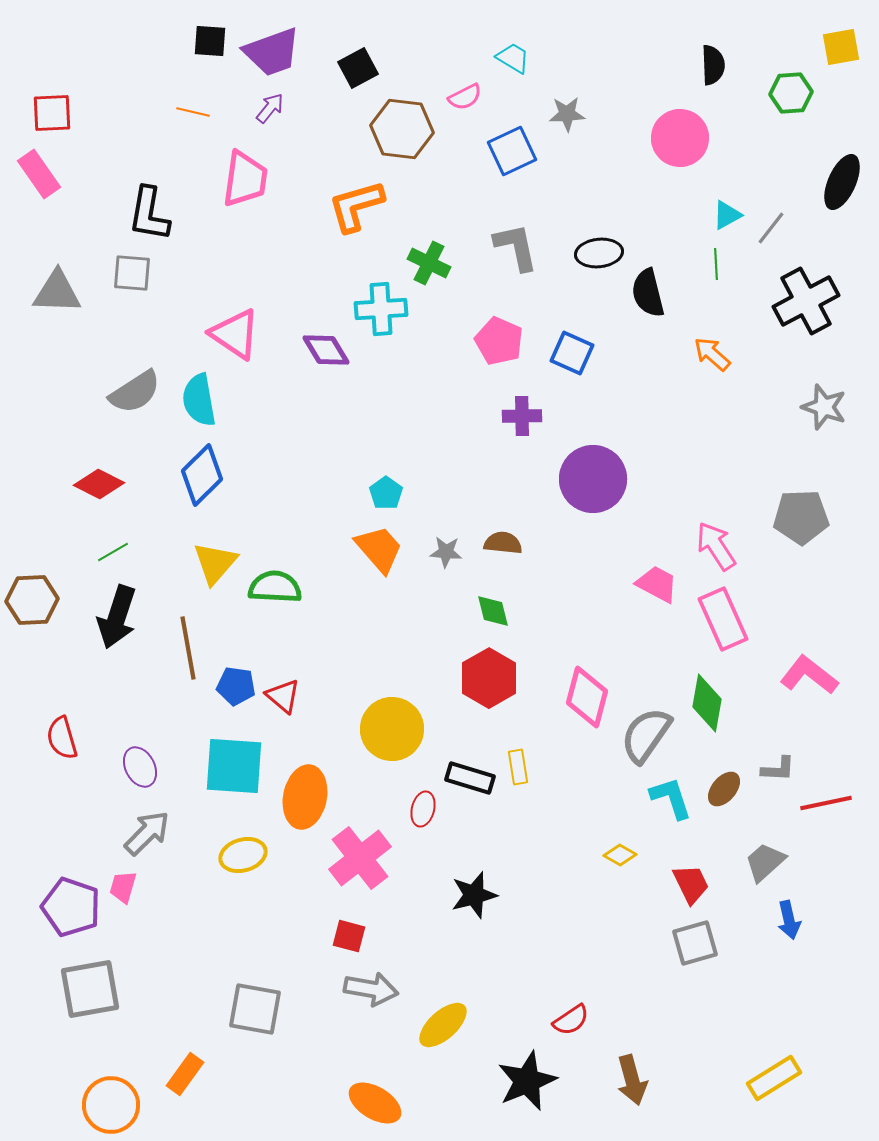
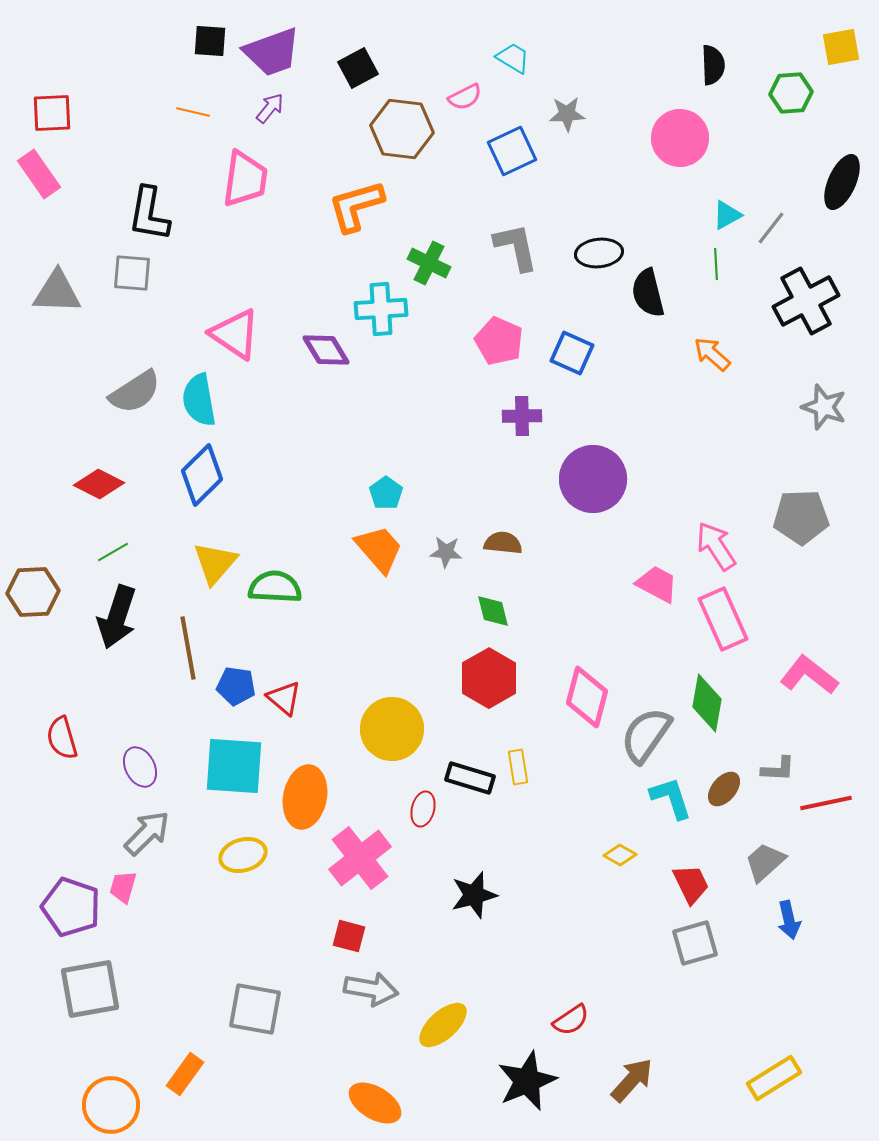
brown hexagon at (32, 600): moved 1 px right, 8 px up
red triangle at (283, 696): moved 1 px right, 2 px down
brown arrow at (632, 1080): rotated 123 degrees counterclockwise
